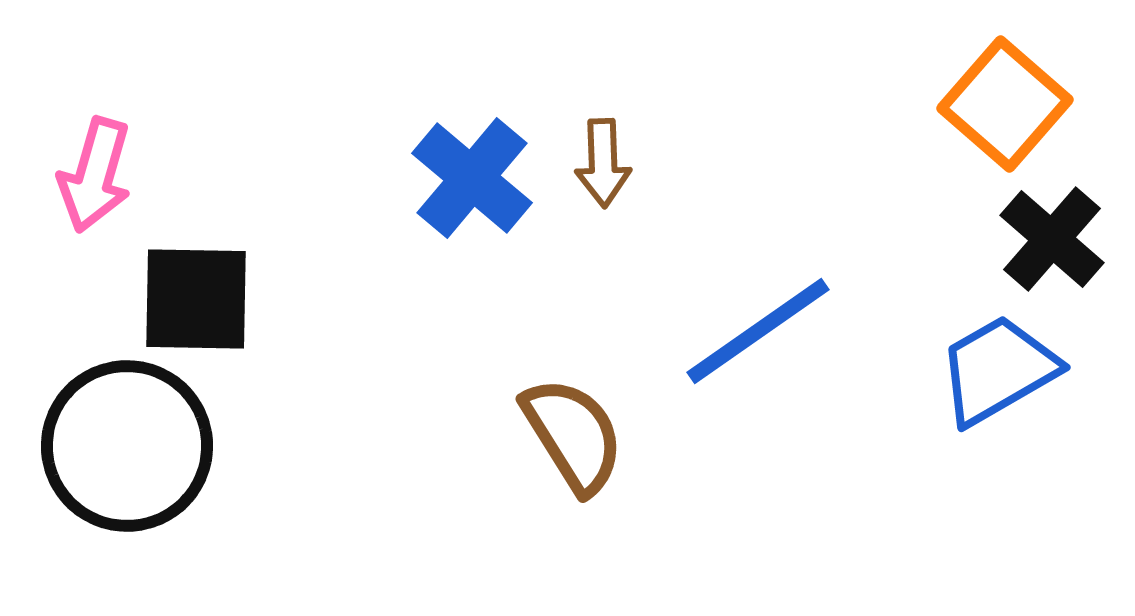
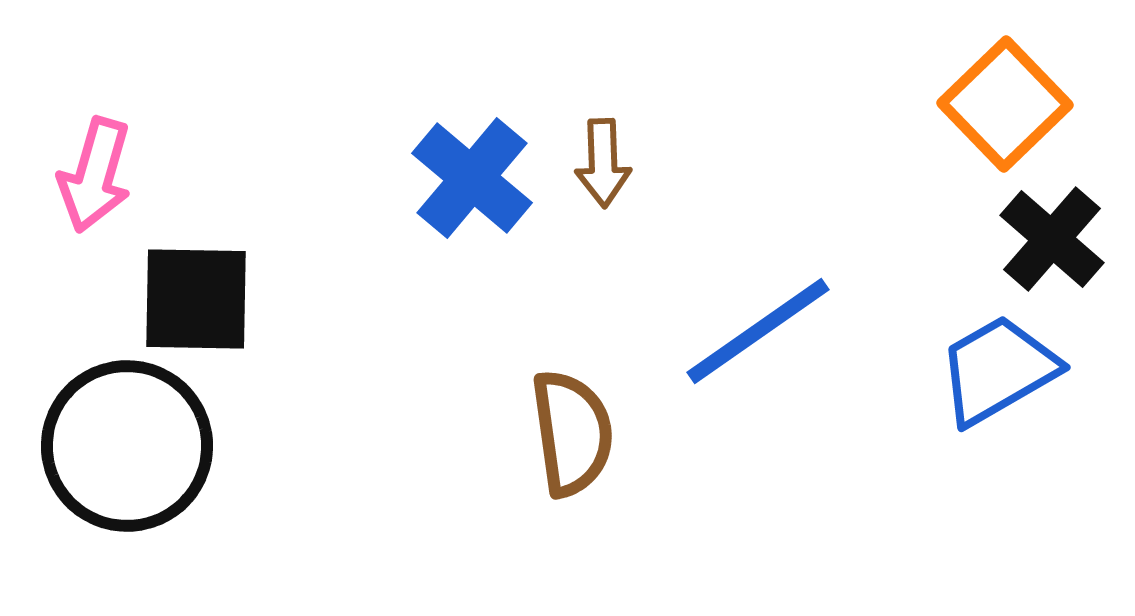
orange square: rotated 5 degrees clockwise
brown semicircle: moved 1 px left, 2 px up; rotated 24 degrees clockwise
